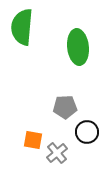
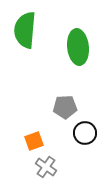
green semicircle: moved 3 px right, 3 px down
black circle: moved 2 px left, 1 px down
orange square: moved 1 px right, 1 px down; rotated 30 degrees counterclockwise
gray cross: moved 11 px left, 14 px down; rotated 15 degrees counterclockwise
